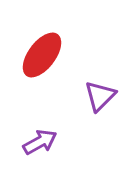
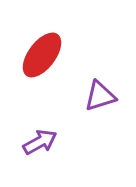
purple triangle: rotated 28 degrees clockwise
